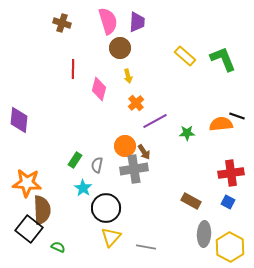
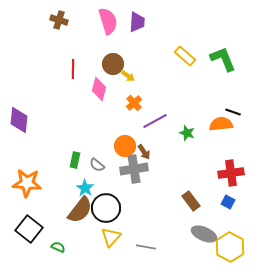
brown cross: moved 3 px left, 3 px up
brown circle: moved 7 px left, 16 px down
yellow arrow: rotated 40 degrees counterclockwise
orange cross: moved 2 px left
black line: moved 4 px left, 4 px up
green star: rotated 21 degrees clockwise
green rectangle: rotated 21 degrees counterclockwise
gray semicircle: rotated 63 degrees counterclockwise
cyan star: moved 2 px right
brown rectangle: rotated 24 degrees clockwise
brown semicircle: moved 38 px right; rotated 40 degrees clockwise
gray ellipse: rotated 70 degrees counterclockwise
